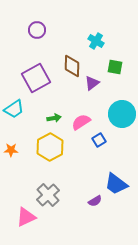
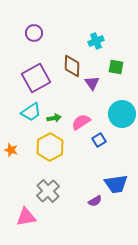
purple circle: moved 3 px left, 3 px down
cyan cross: rotated 35 degrees clockwise
green square: moved 1 px right
purple triangle: rotated 28 degrees counterclockwise
cyan trapezoid: moved 17 px right, 3 px down
orange star: rotated 16 degrees clockwise
blue trapezoid: rotated 45 degrees counterclockwise
gray cross: moved 4 px up
pink triangle: rotated 15 degrees clockwise
